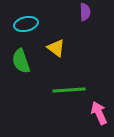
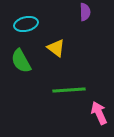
green semicircle: rotated 10 degrees counterclockwise
